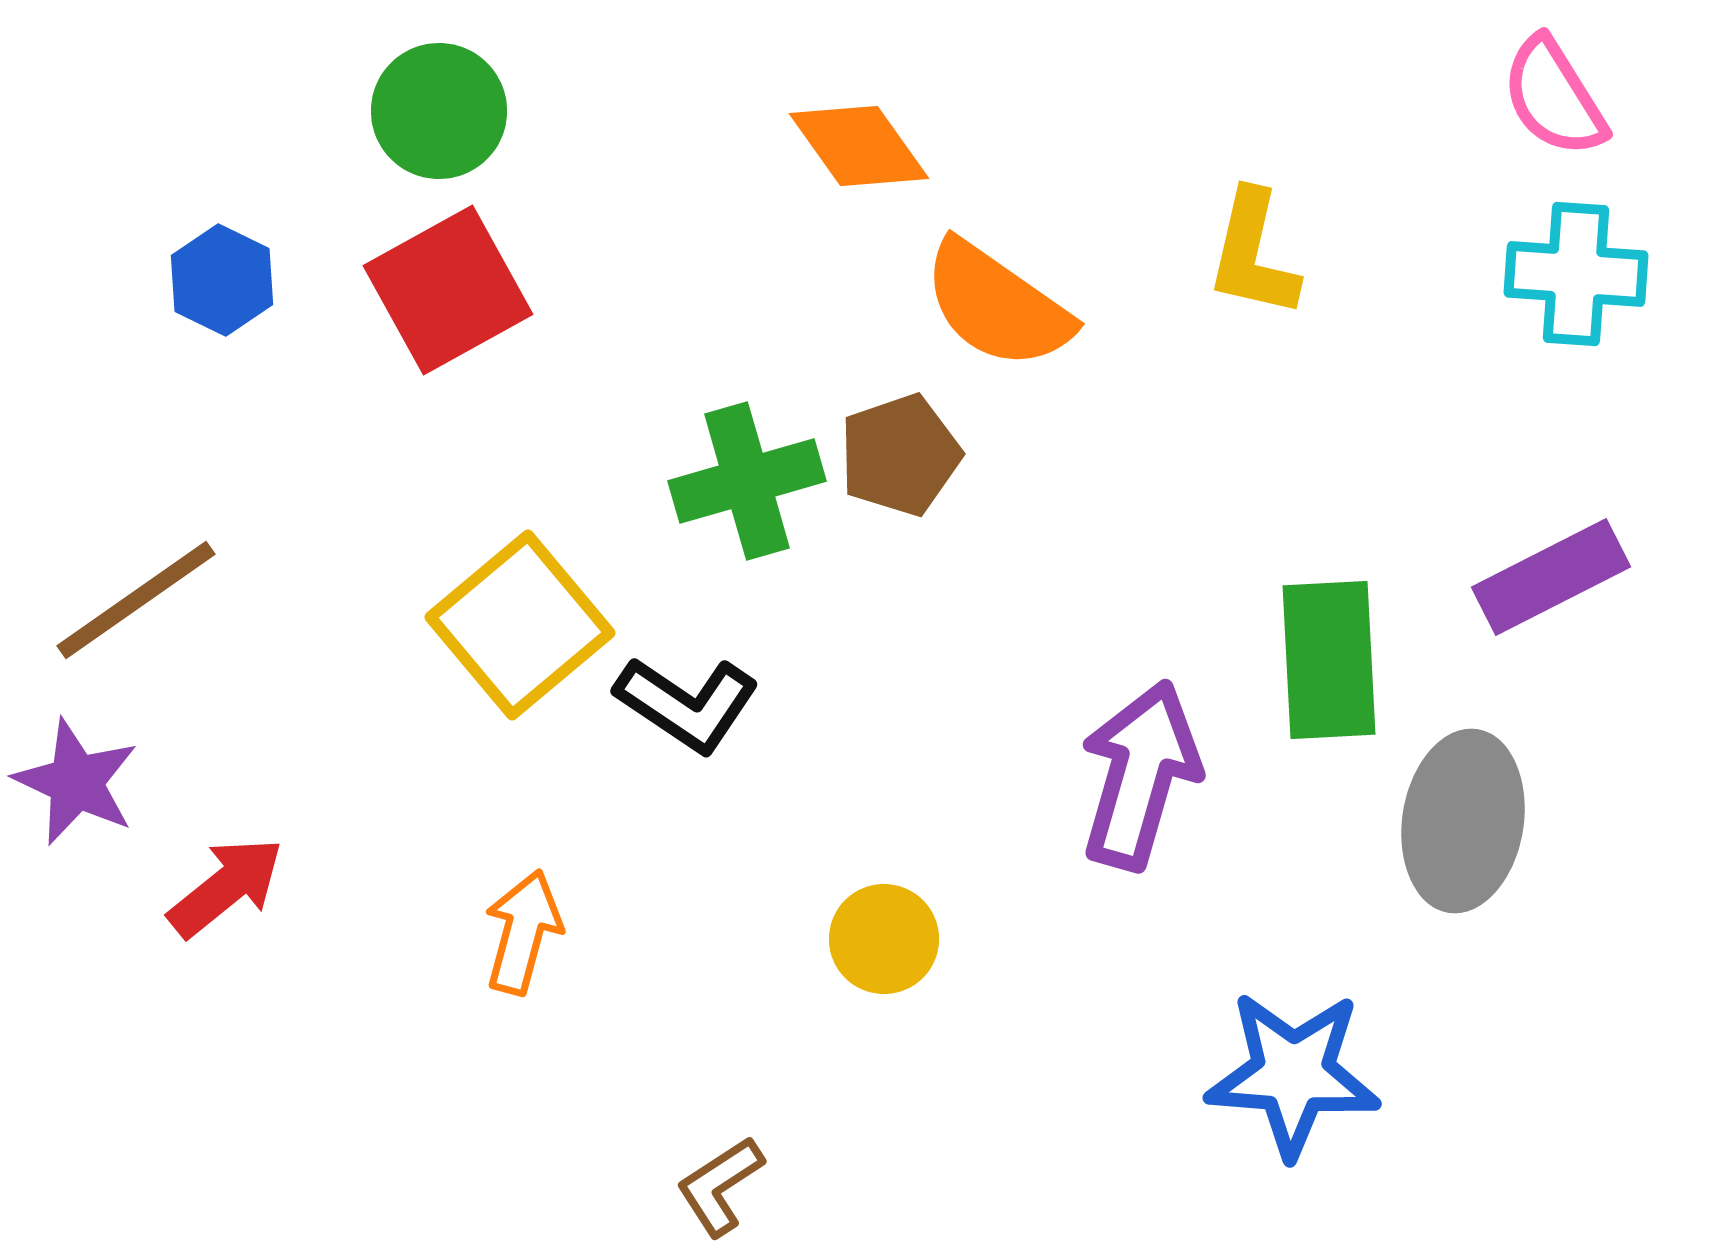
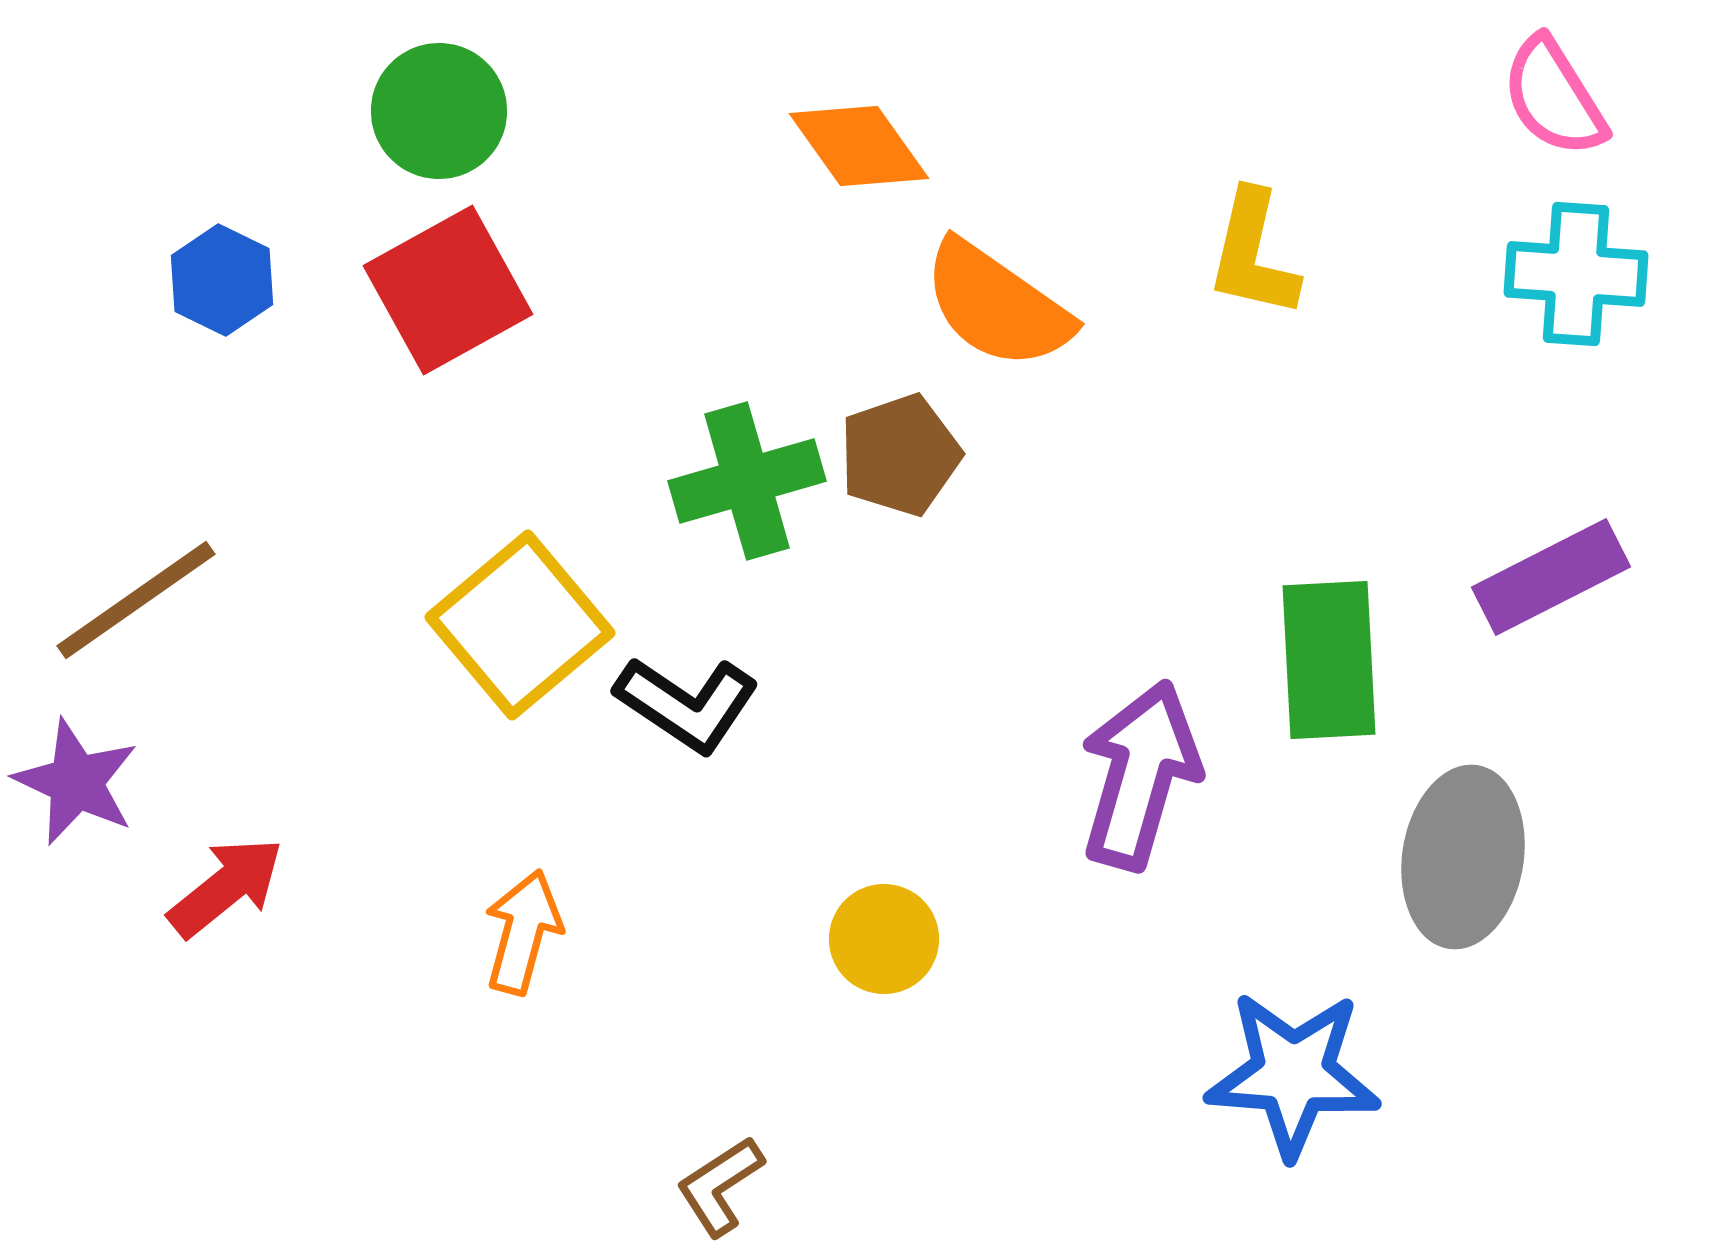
gray ellipse: moved 36 px down
